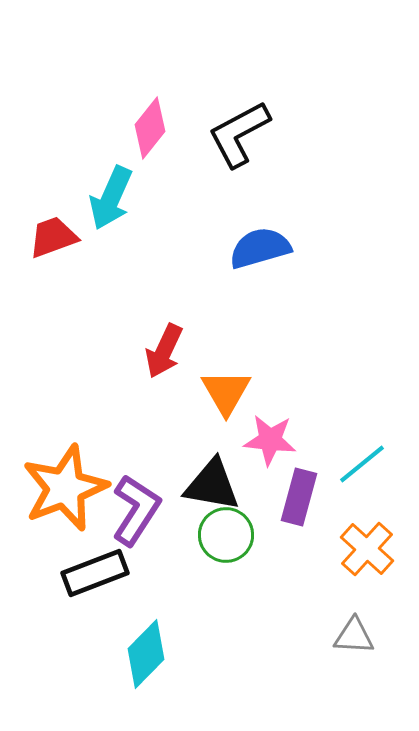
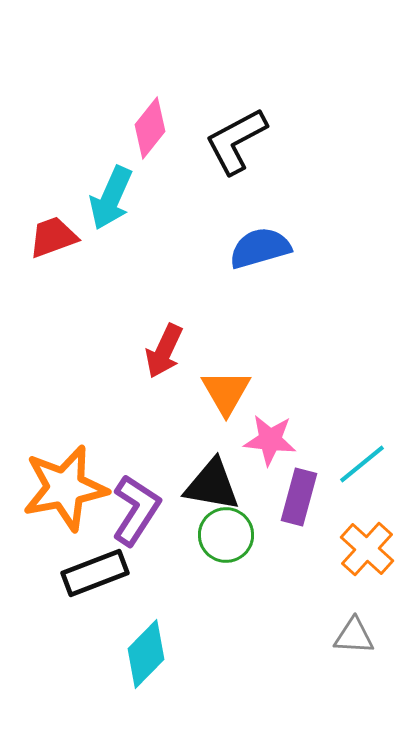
black L-shape: moved 3 px left, 7 px down
orange star: rotated 10 degrees clockwise
